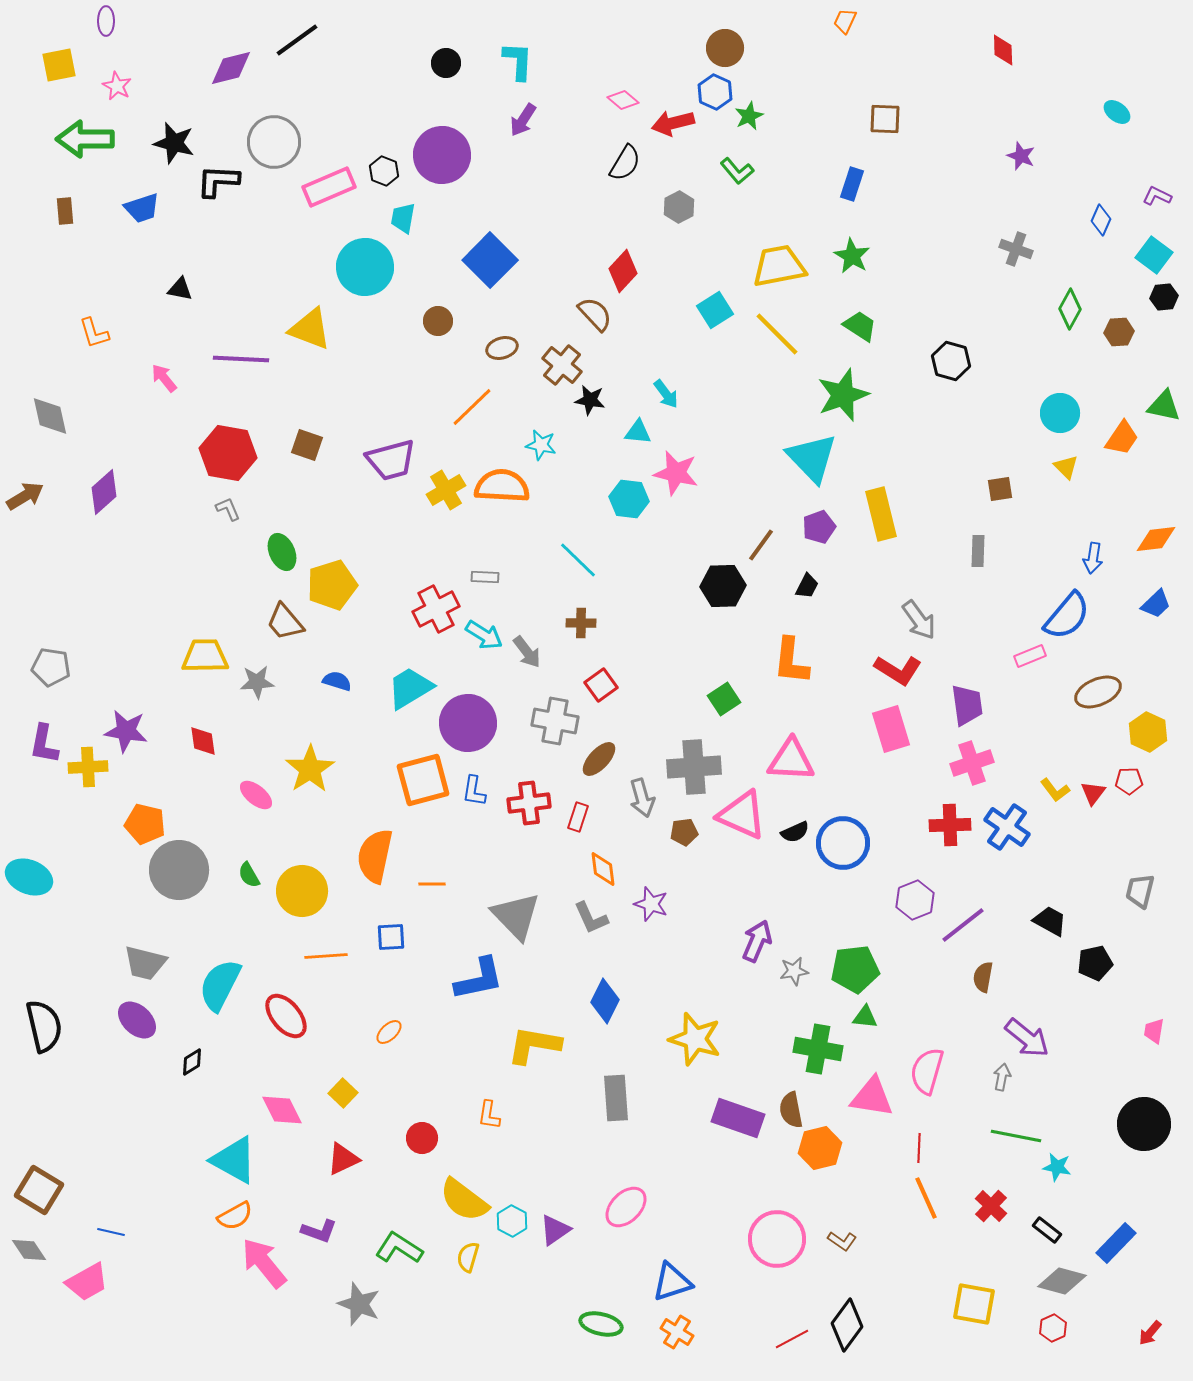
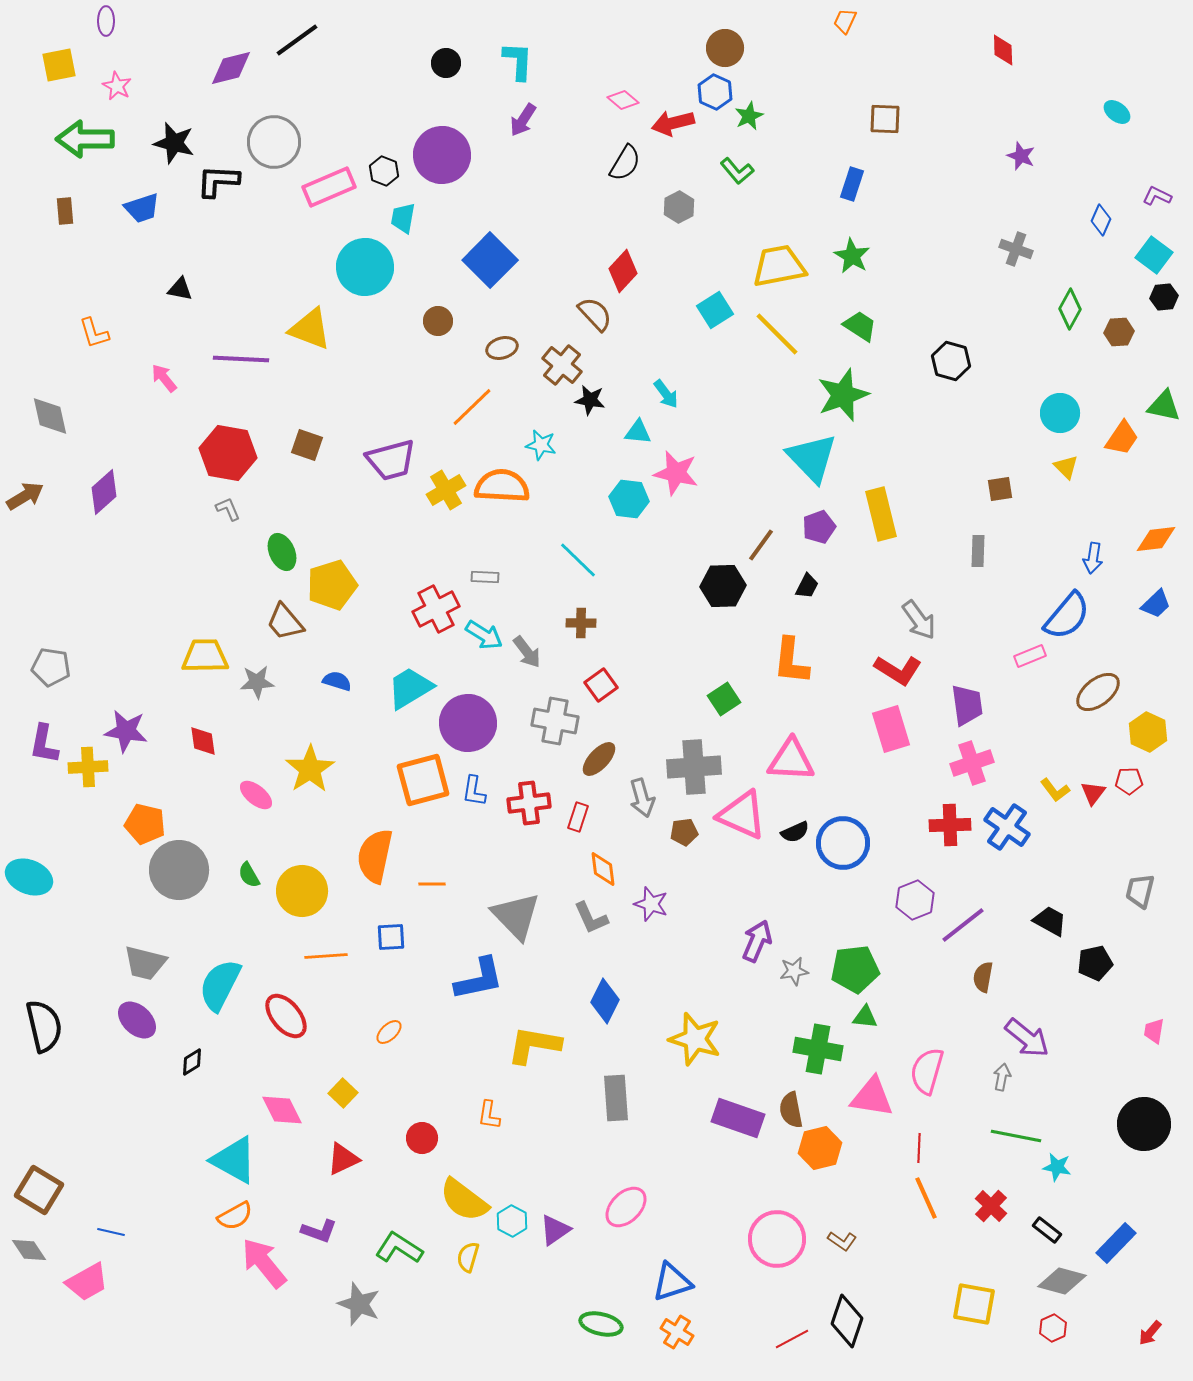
brown ellipse at (1098, 692): rotated 15 degrees counterclockwise
black diamond at (847, 1325): moved 4 px up; rotated 18 degrees counterclockwise
